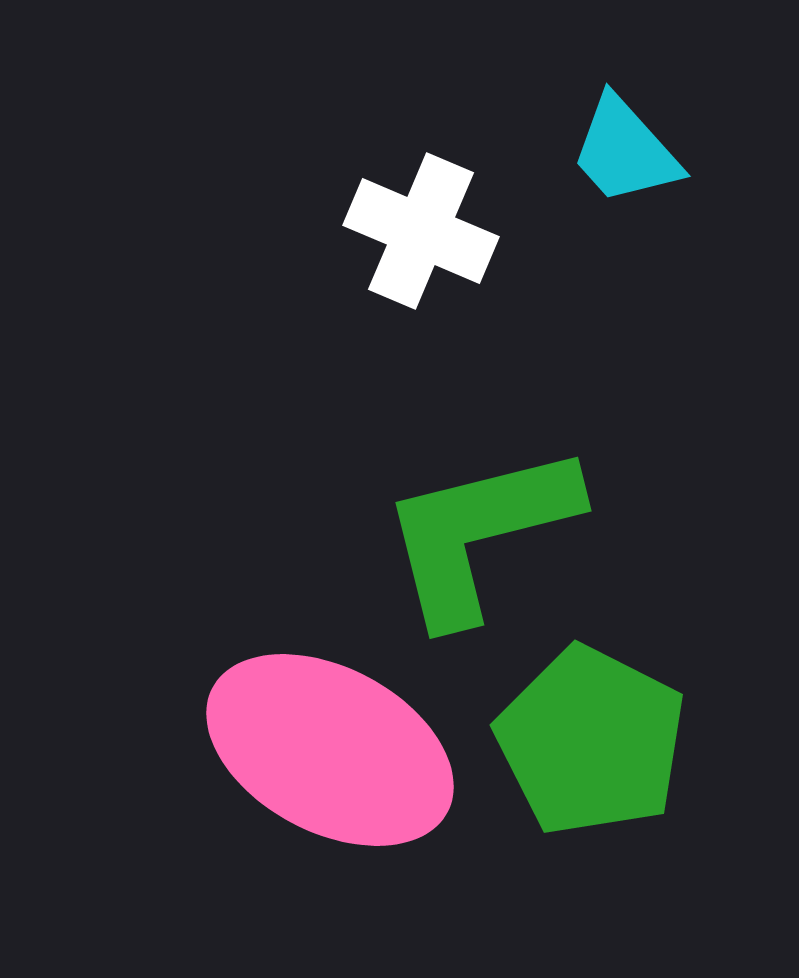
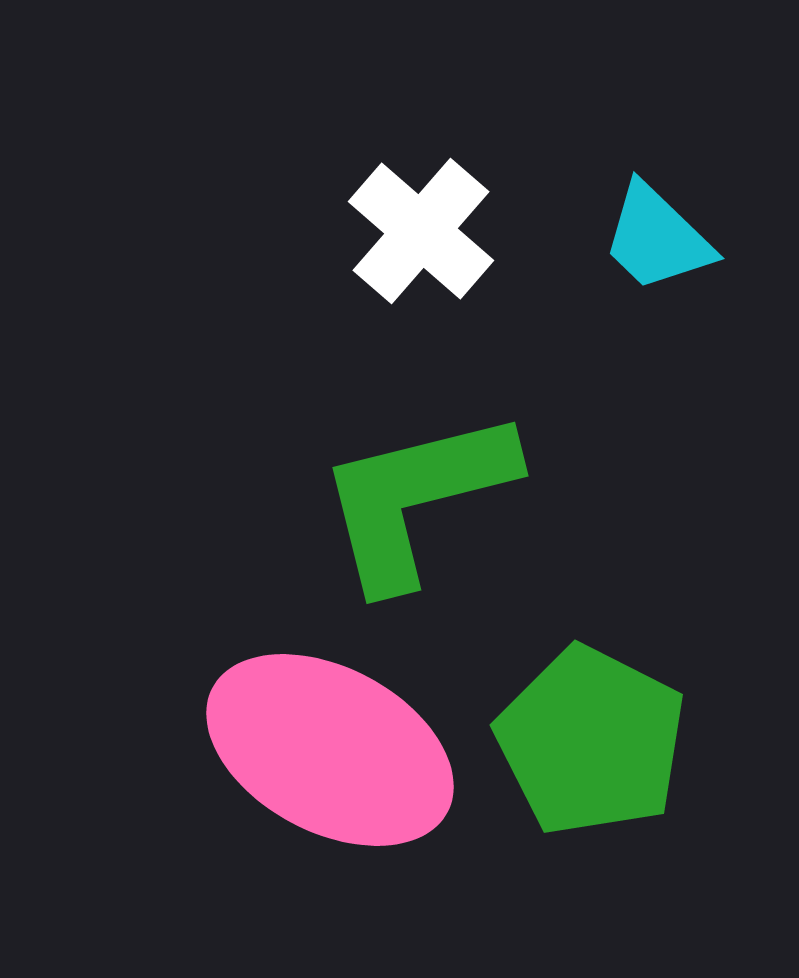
cyan trapezoid: moved 32 px right, 87 px down; rotated 4 degrees counterclockwise
white cross: rotated 18 degrees clockwise
green L-shape: moved 63 px left, 35 px up
